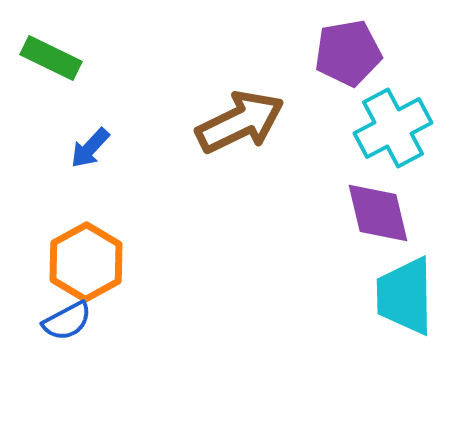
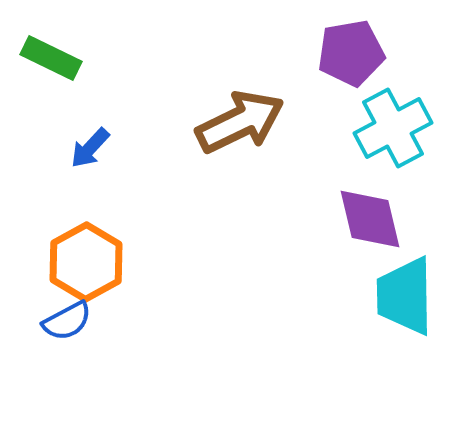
purple pentagon: moved 3 px right
purple diamond: moved 8 px left, 6 px down
